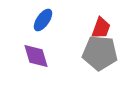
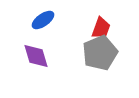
blue ellipse: rotated 20 degrees clockwise
gray pentagon: rotated 28 degrees counterclockwise
